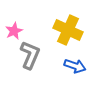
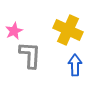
gray L-shape: rotated 20 degrees counterclockwise
blue arrow: moved 1 px up; rotated 110 degrees counterclockwise
